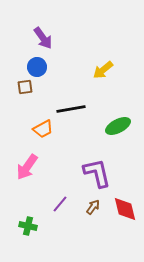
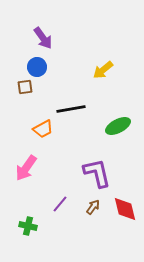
pink arrow: moved 1 px left, 1 px down
